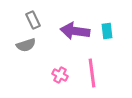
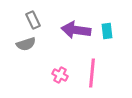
purple arrow: moved 1 px right, 1 px up
gray semicircle: moved 1 px up
pink line: rotated 12 degrees clockwise
